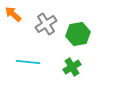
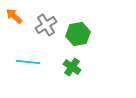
orange arrow: moved 1 px right, 2 px down
gray cross: moved 1 px down
green cross: rotated 24 degrees counterclockwise
